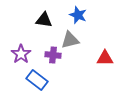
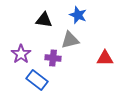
purple cross: moved 3 px down
